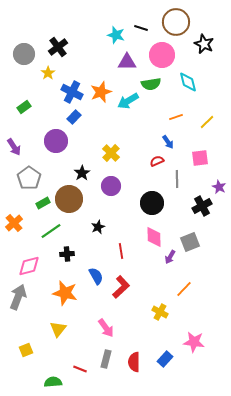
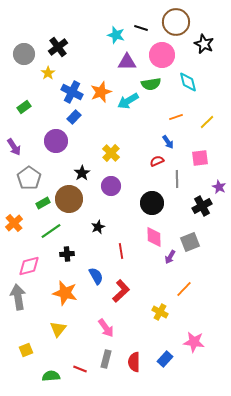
red L-shape at (121, 287): moved 4 px down
gray arrow at (18, 297): rotated 30 degrees counterclockwise
green semicircle at (53, 382): moved 2 px left, 6 px up
